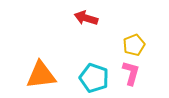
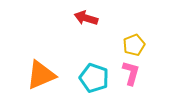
orange triangle: rotated 16 degrees counterclockwise
